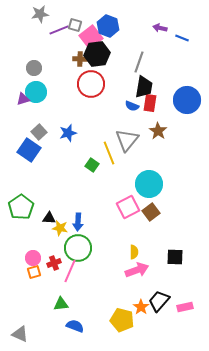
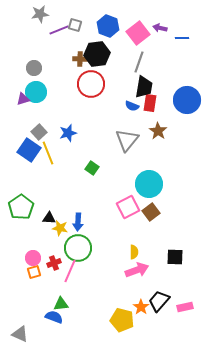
pink square at (91, 37): moved 47 px right, 4 px up
blue line at (182, 38): rotated 24 degrees counterclockwise
yellow line at (109, 153): moved 61 px left
green square at (92, 165): moved 3 px down
blue semicircle at (75, 326): moved 21 px left, 9 px up
